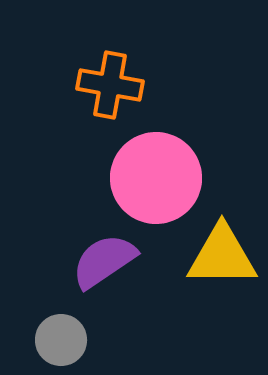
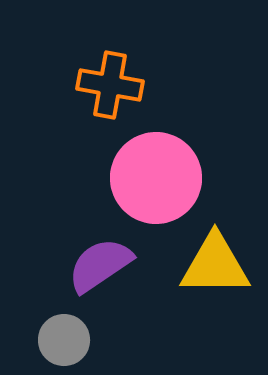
yellow triangle: moved 7 px left, 9 px down
purple semicircle: moved 4 px left, 4 px down
gray circle: moved 3 px right
